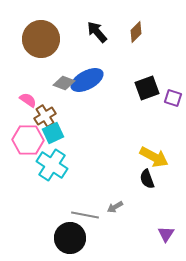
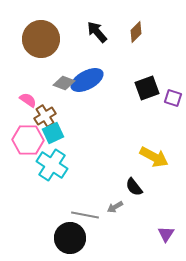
black semicircle: moved 13 px left, 8 px down; rotated 18 degrees counterclockwise
